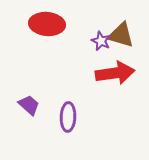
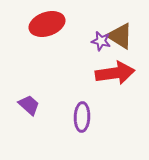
red ellipse: rotated 24 degrees counterclockwise
brown triangle: moved 1 px left, 1 px down; rotated 16 degrees clockwise
purple star: rotated 12 degrees counterclockwise
purple ellipse: moved 14 px right
